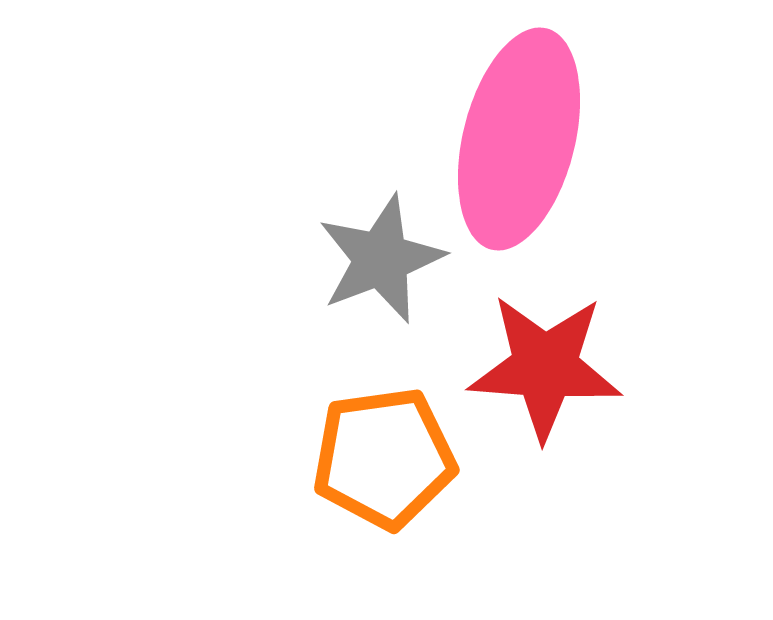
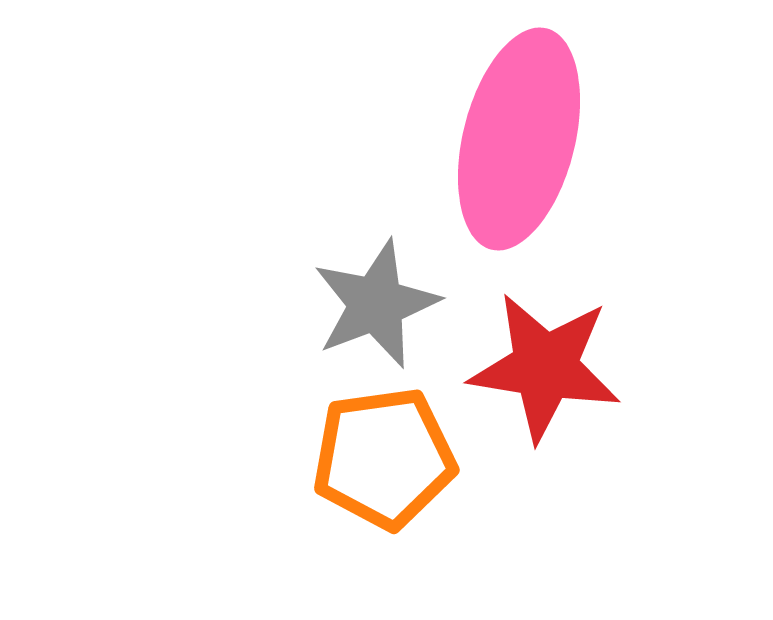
gray star: moved 5 px left, 45 px down
red star: rotated 5 degrees clockwise
